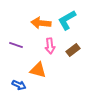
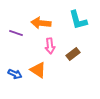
cyan L-shape: moved 11 px right; rotated 75 degrees counterclockwise
purple line: moved 12 px up
brown rectangle: moved 4 px down
orange triangle: rotated 18 degrees clockwise
blue arrow: moved 4 px left, 11 px up
